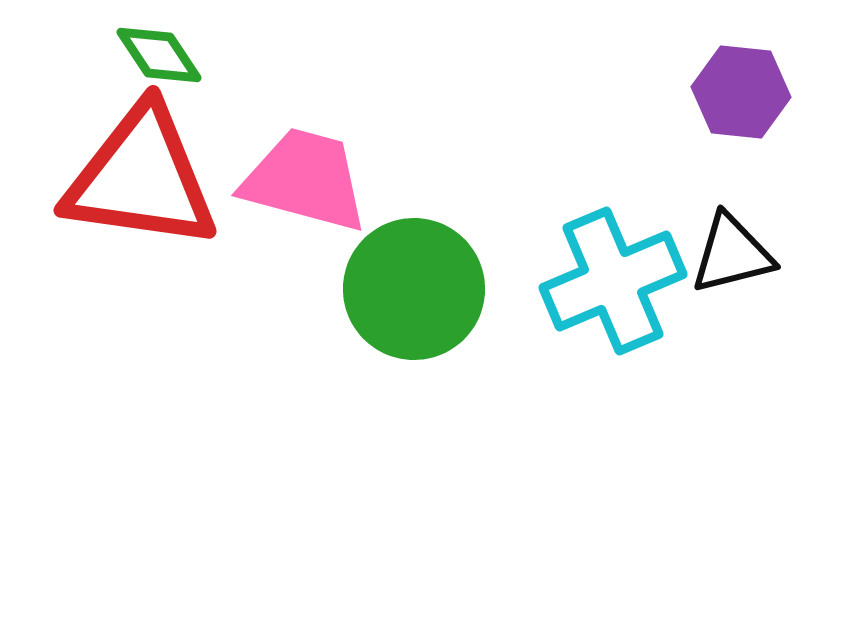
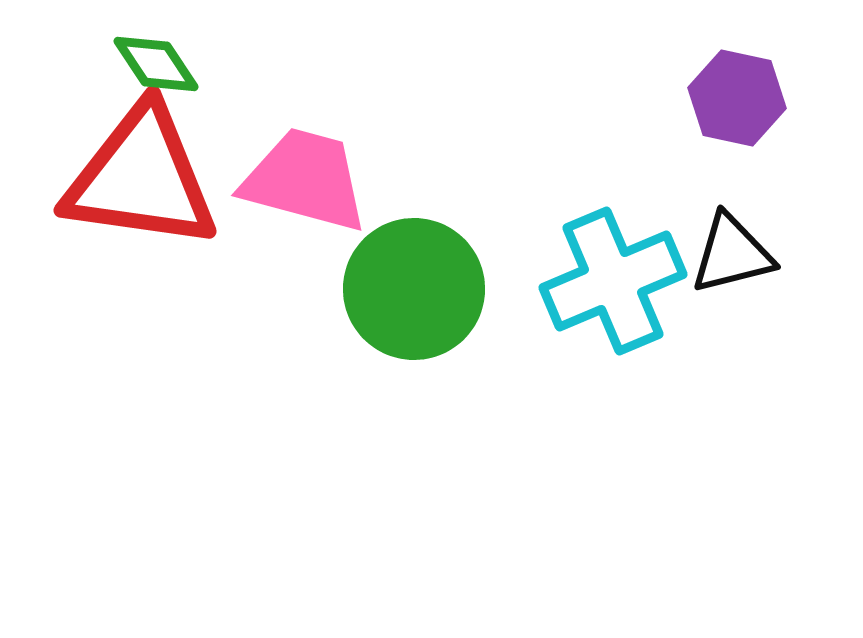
green diamond: moved 3 px left, 9 px down
purple hexagon: moved 4 px left, 6 px down; rotated 6 degrees clockwise
